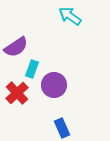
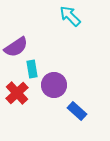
cyan arrow: rotated 10 degrees clockwise
cyan rectangle: rotated 30 degrees counterclockwise
blue rectangle: moved 15 px right, 17 px up; rotated 24 degrees counterclockwise
